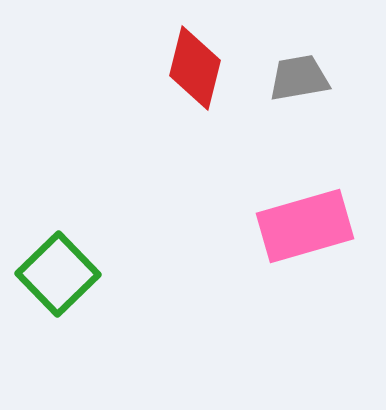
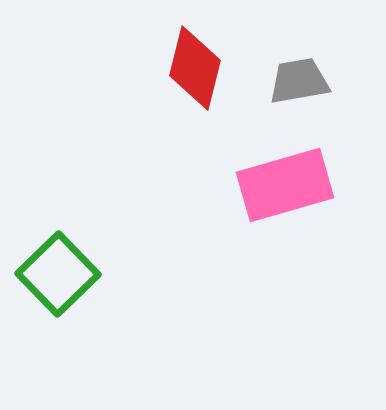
gray trapezoid: moved 3 px down
pink rectangle: moved 20 px left, 41 px up
